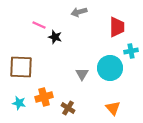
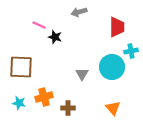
cyan circle: moved 2 px right, 1 px up
brown cross: rotated 32 degrees counterclockwise
